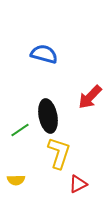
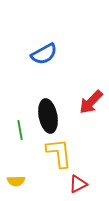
blue semicircle: rotated 136 degrees clockwise
red arrow: moved 1 px right, 5 px down
green line: rotated 66 degrees counterclockwise
yellow L-shape: rotated 24 degrees counterclockwise
yellow semicircle: moved 1 px down
